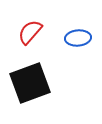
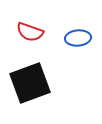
red semicircle: rotated 112 degrees counterclockwise
